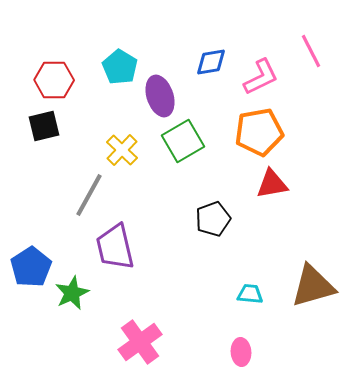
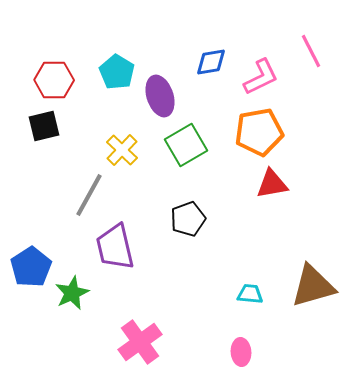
cyan pentagon: moved 3 px left, 5 px down
green square: moved 3 px right, 4 px down
black pentagon: moved 25 px left
